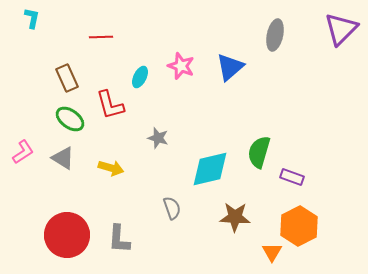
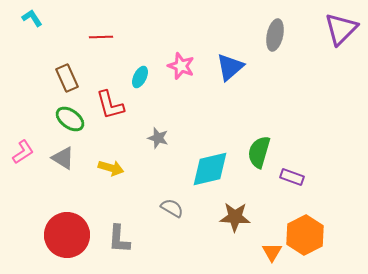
cyan L-shape: rotated 45 degrees counterclockwise
gray semicircle: rotated 40 degrees counterclockwise
orange hexagon: moved 6 px right, 9 px down
